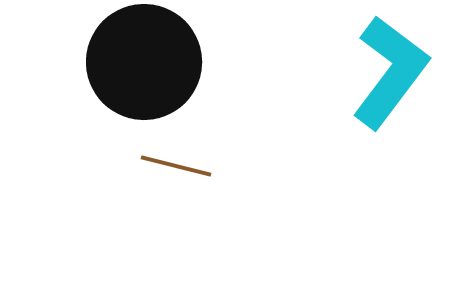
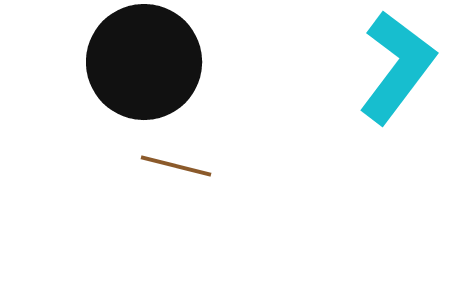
cyan L-shape: moved 7 px right, 5 px up
